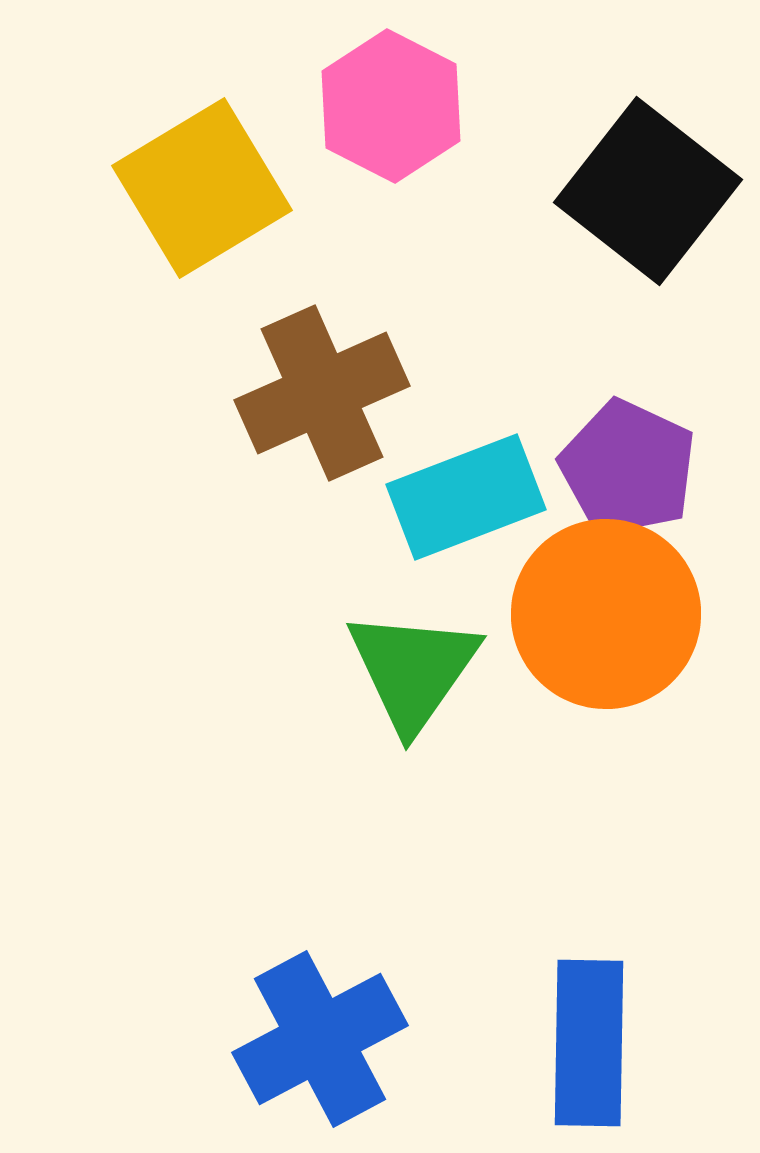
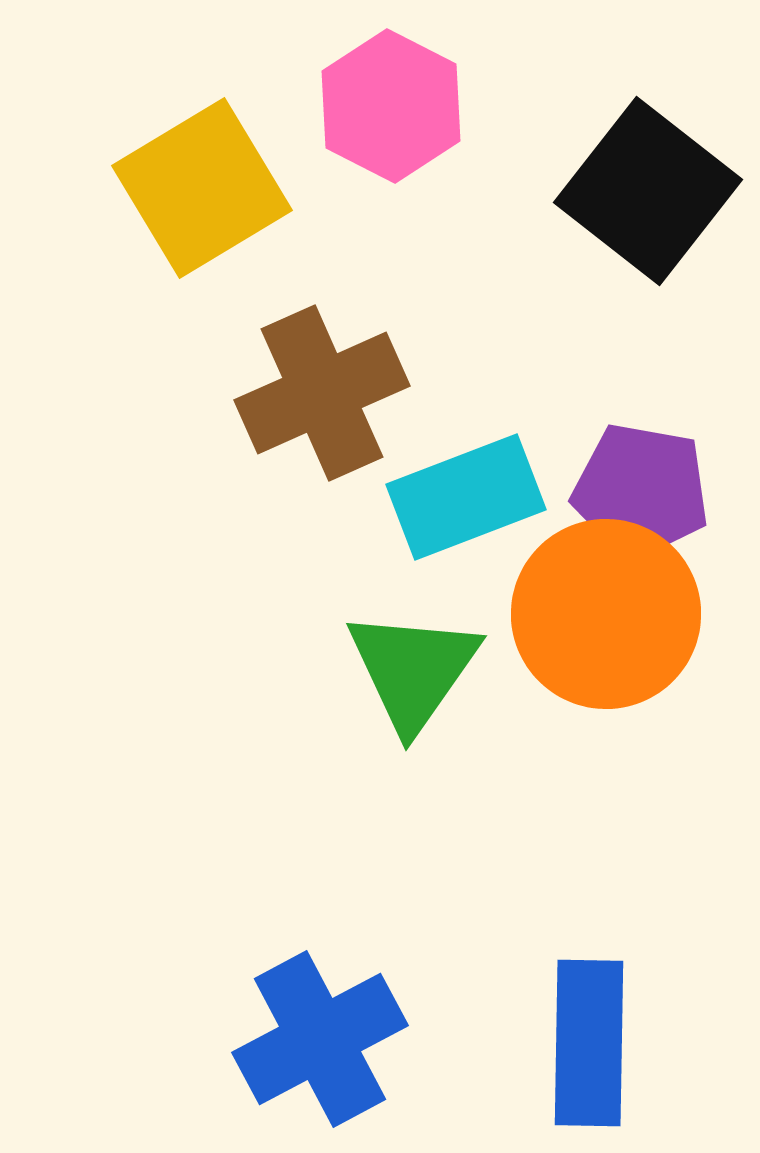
purple pentagon: moved 13 px right, 23 px down; rotated 15 degrees counterclockwise
